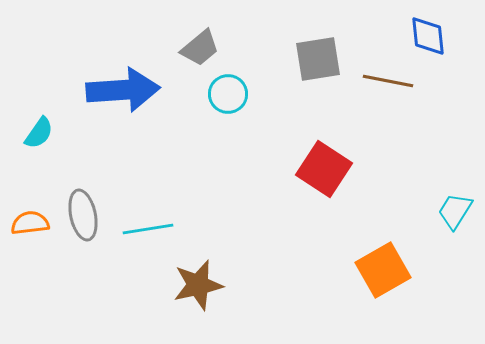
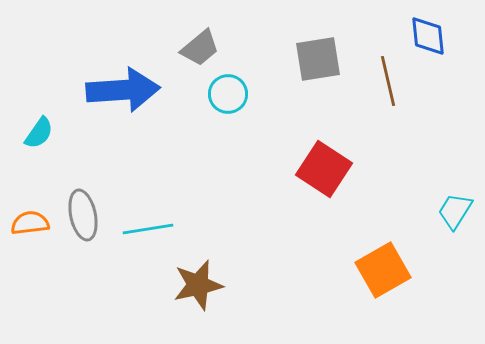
brown line: rotated 66 degrees clockwise
